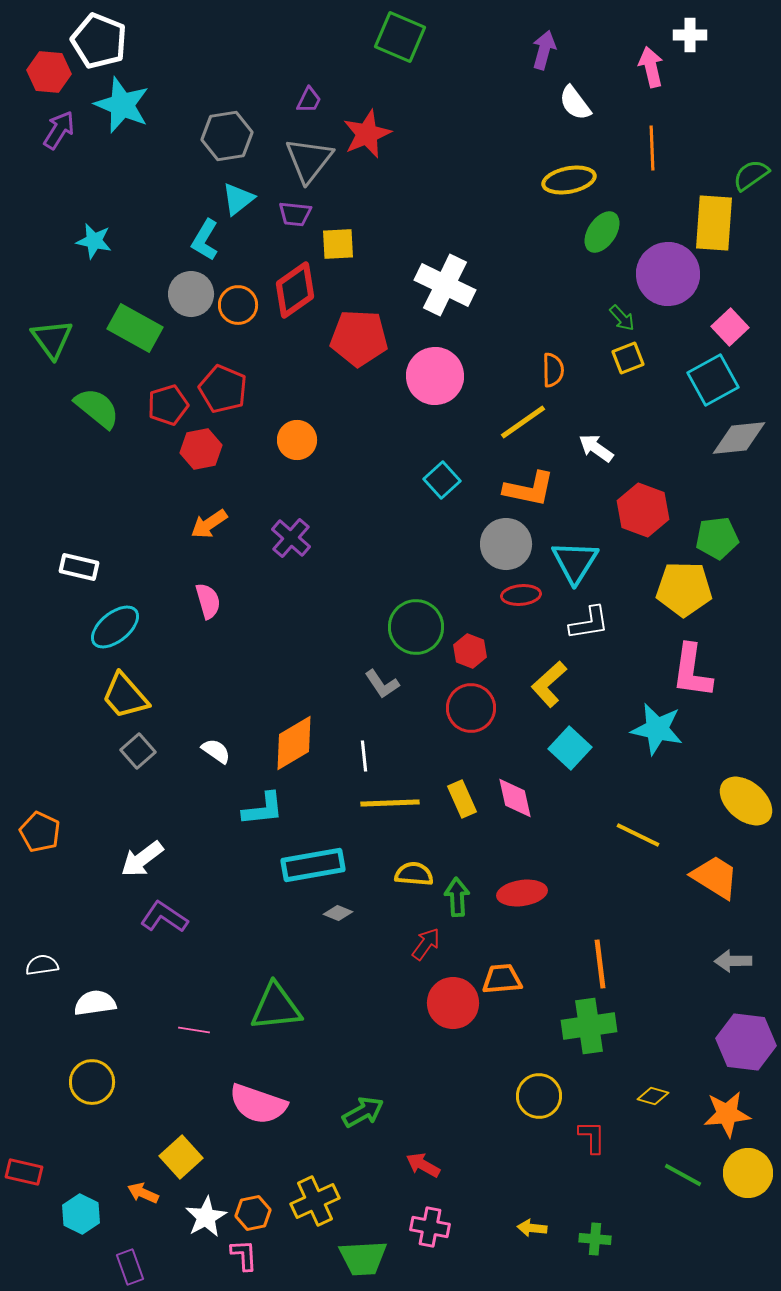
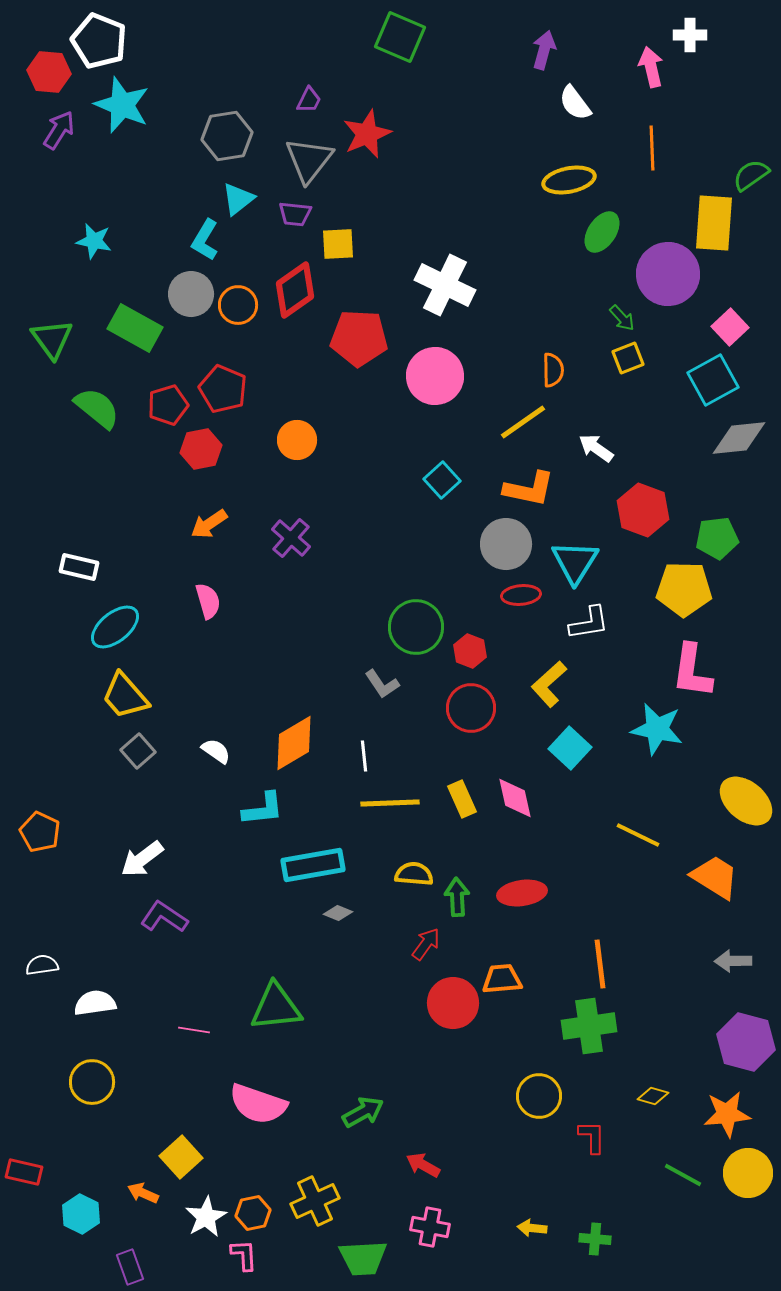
purple hexagon at (746, 1042): rotated 8 degrees clockwise
